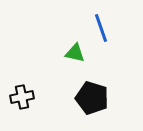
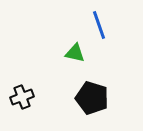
blue line: moved 2 px left, 3 px up
black cross: rotated 10 degrees counterclockwise
